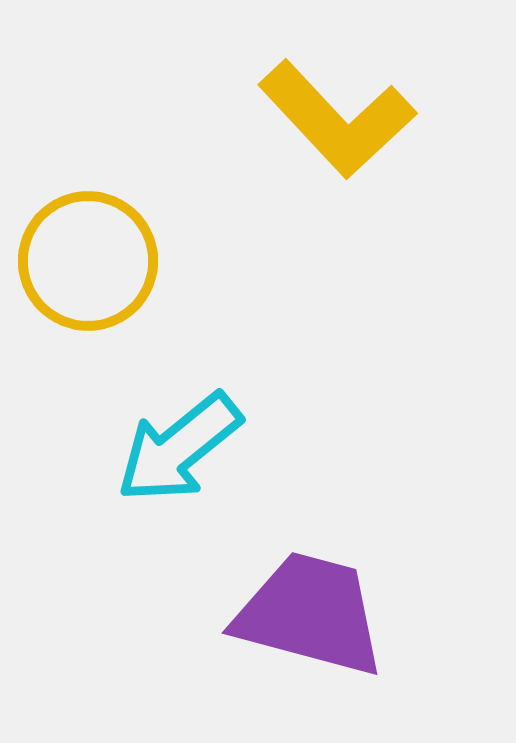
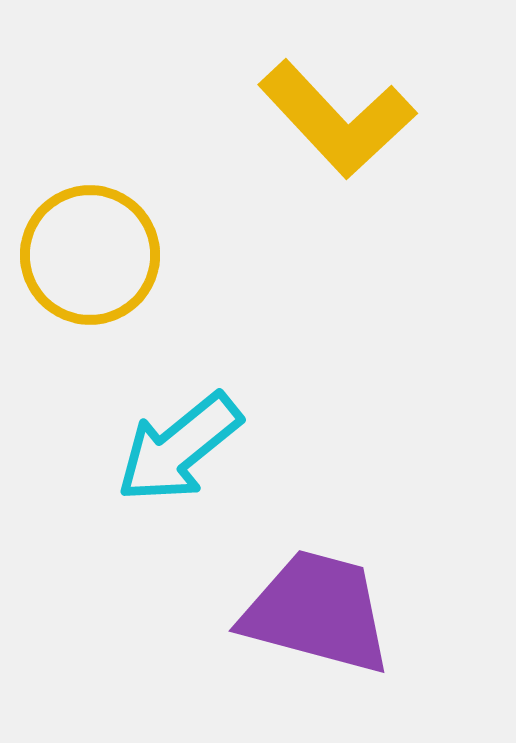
yellow circle: moved 2 px right, 6 px up
purple trapezoid: moved 7 px right, 2 px up
